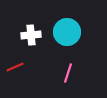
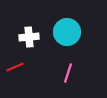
white cross: moved 2 px left, 2 px down
